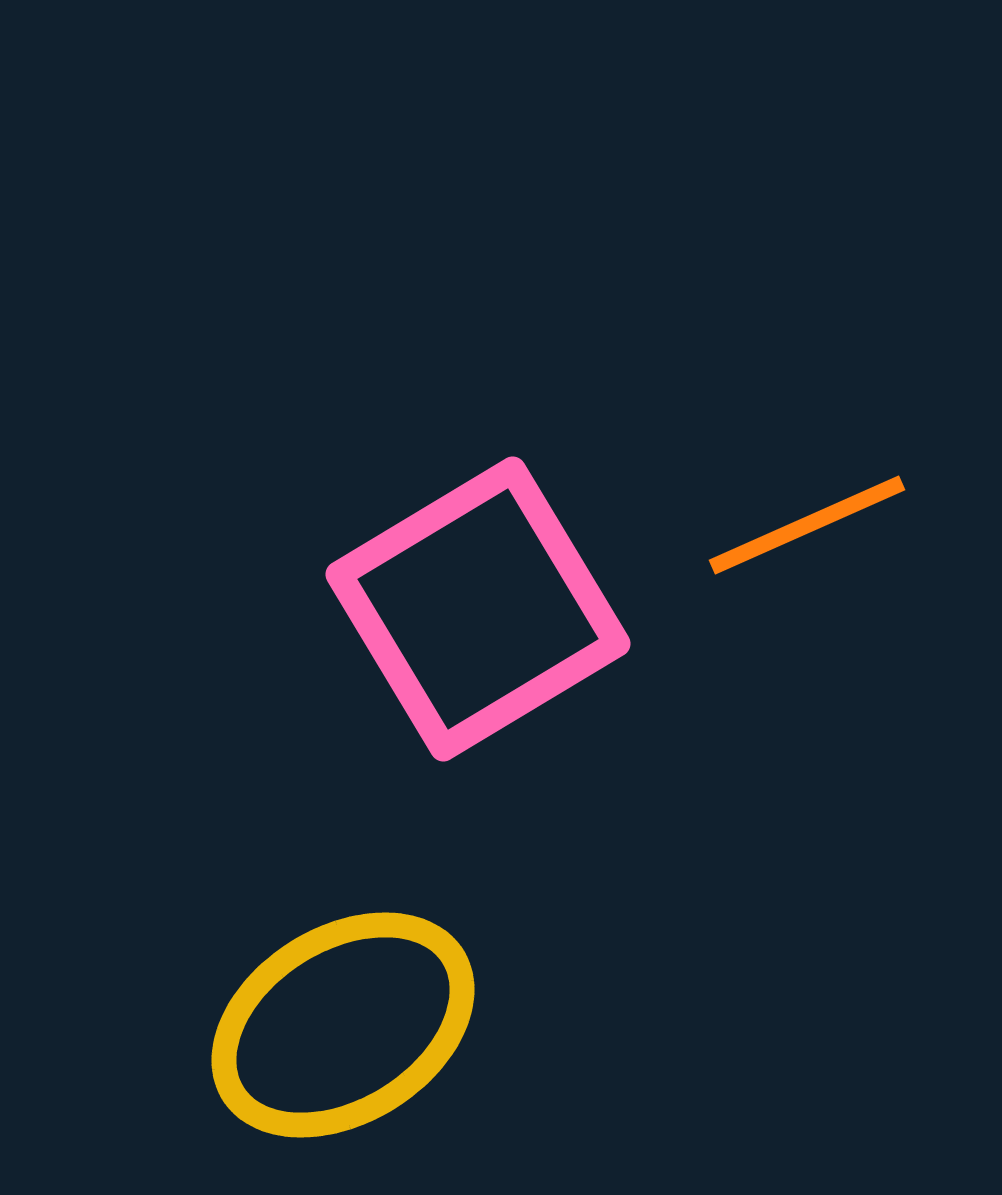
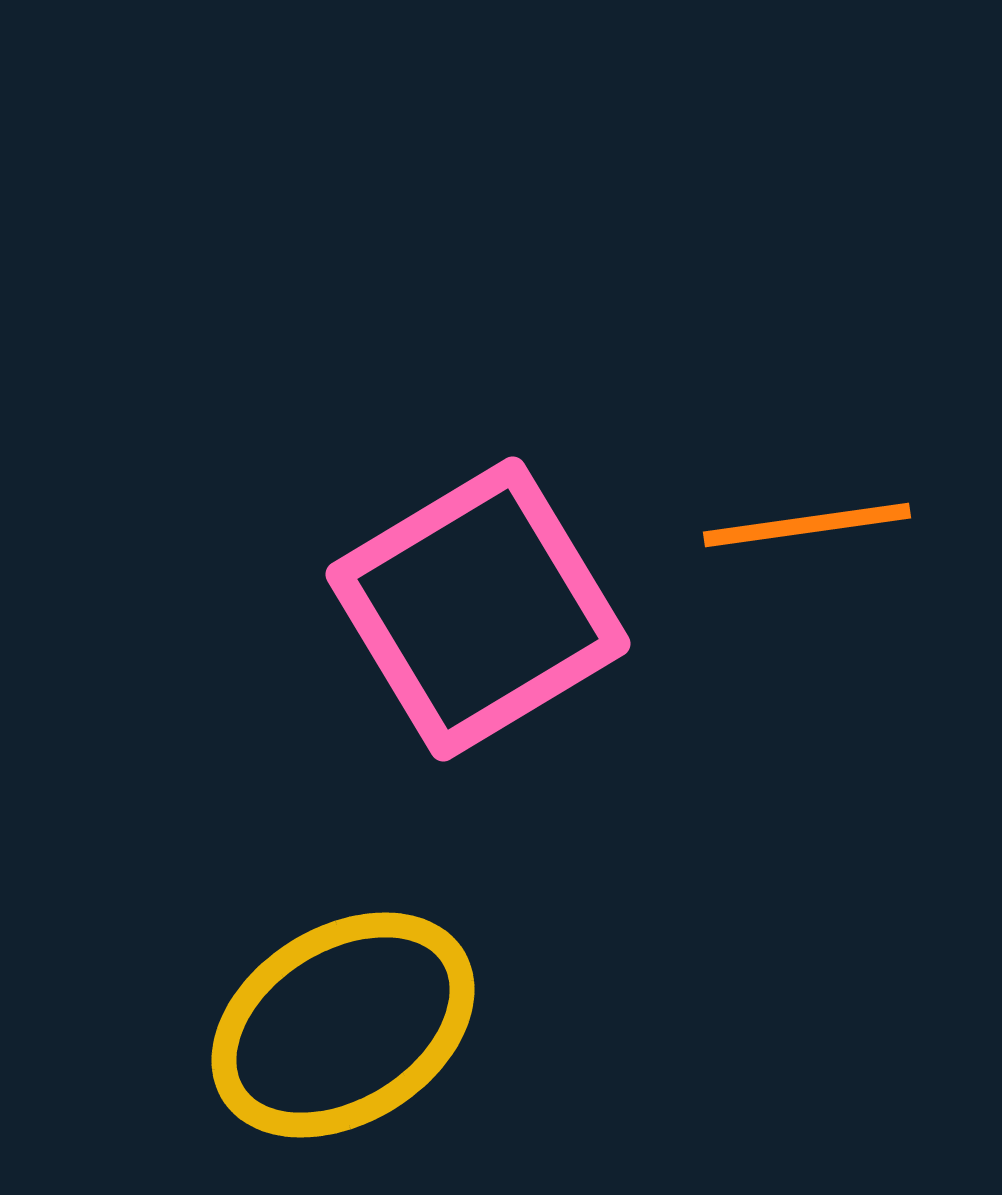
orange line: rotated 16 degrees clockwise
